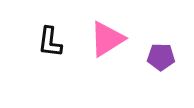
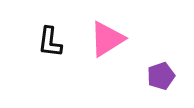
purple pentagon: moved 19 px down; rotated 20 degrees counterclockwise
